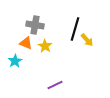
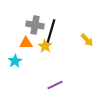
black line: moved 24 px left, 2 px down
orange triangle: rotated 24 degrees counterclockwise
